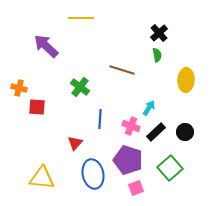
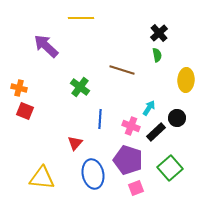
red square: moved 12 px left, 4 px down; rotated 18 degrees clockwise
black circle: moved 8 px left, 14 px up
